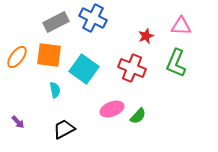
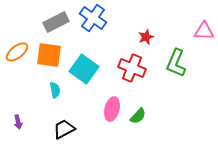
blue cross: rotated 8 degrees clockwise
pink triangle: moved 23 px right, 5 px down
red star: moved 1 px down
orange ellipse: moved 5 px up; rotated 15 degrees clockwise
pink ellipse: rotated 55 degrees counterclockwise
purple arrow: rotated 32 degrees clockwise
